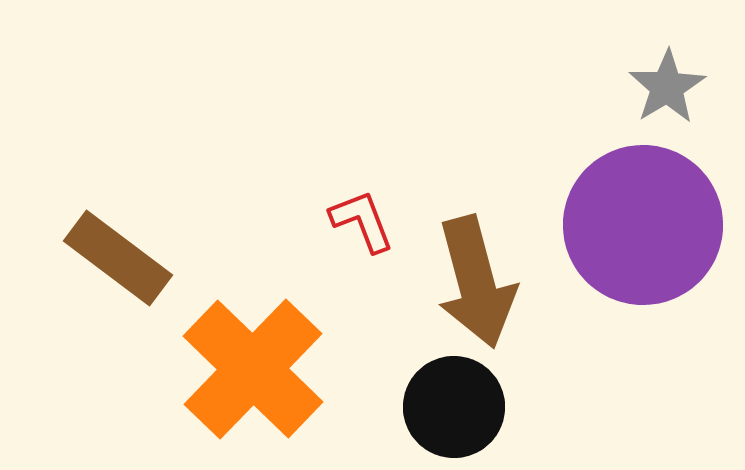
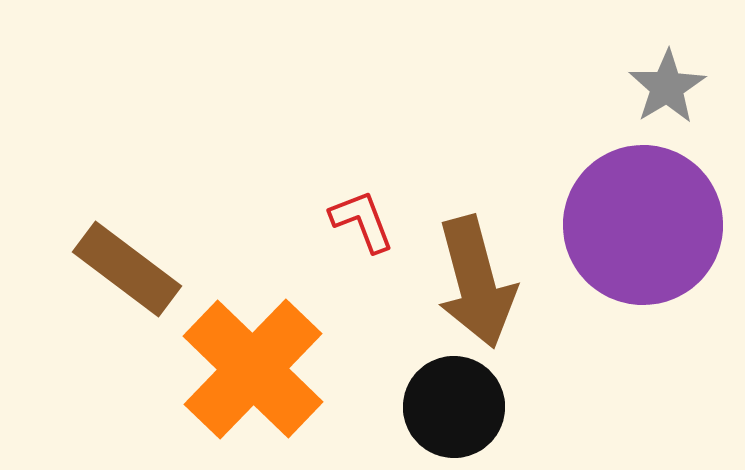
brown rectangle: moved 9 px right, 11 px down
